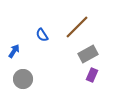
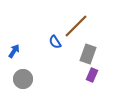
brown line: moved 1 px left, 1 px up
blue semicircle: moved 13 px right, 7 px down
gray rectangle: rotated 42 degrees counterclockwise
